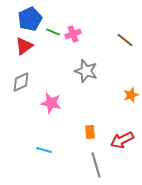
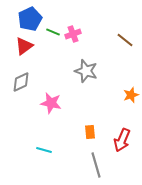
red arrow: rotated 40 degrees counterclockwise
